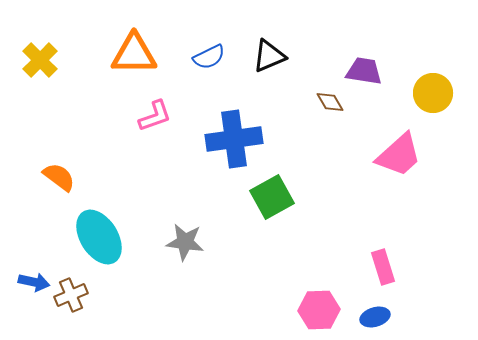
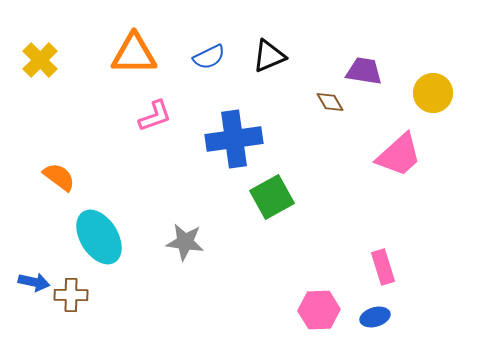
brown cross: rotated 24 degrees clockwise
